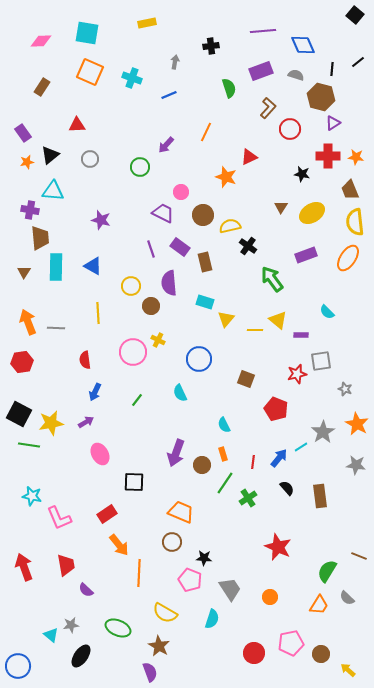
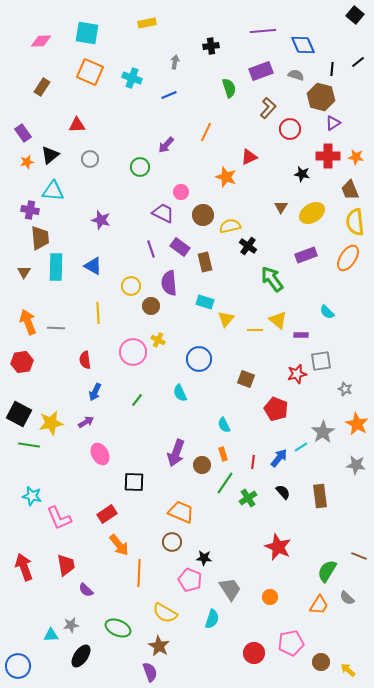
black semicircle at (287, 488): moved 4 px left, 4 px down
cyan triangle at (51, 635): rotated 42 degrees counterclockwise
brown circle at (321, 654): moved 8 px down
